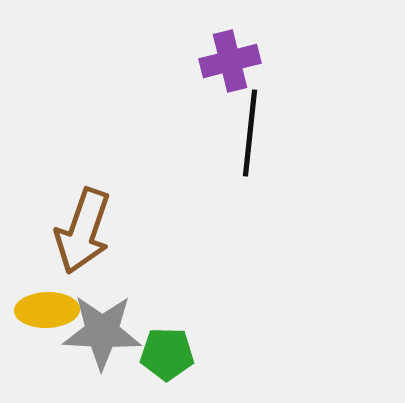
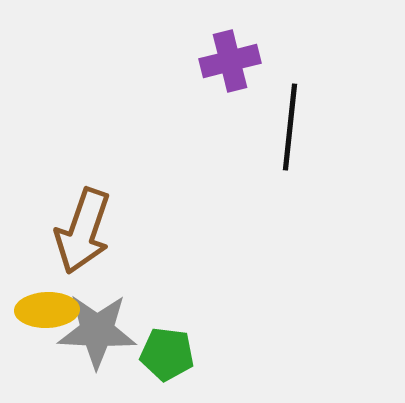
black line: moved 40 px right, 6 px up
gray star: moved 5 px left, 1 px up
green pentagon: rotated 6 degrees clockwise
